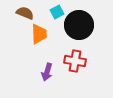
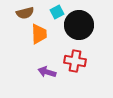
brown semicircle: rotated 144 degrees clockwise
purple arrow: rotated 90 degrees clockwise
